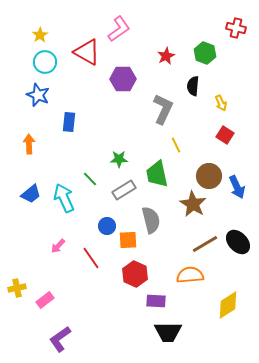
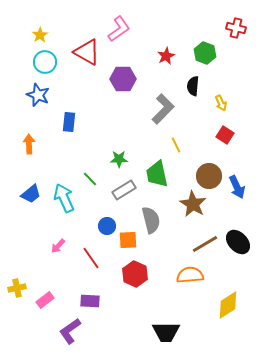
gray L-shape: rotated 20 degrees clockwise
purple rectangle: moved 66 px left
black trapezoid: moved 2 px left
purple L-shape: moved 10 px right, 8 px up
